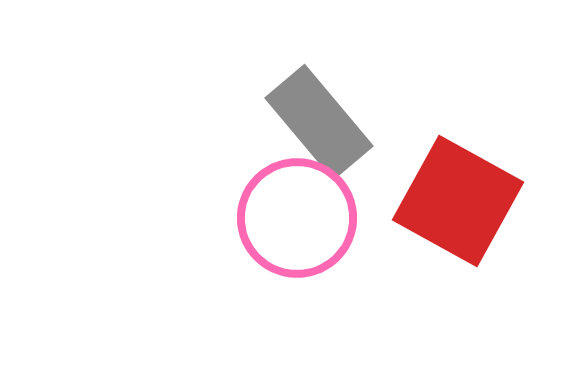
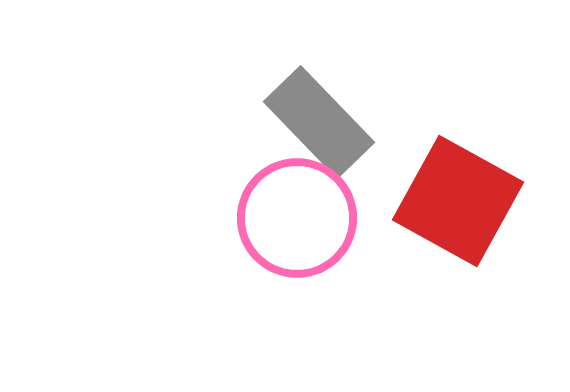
gray rectangle: rotated 4 degrees counterclockwise
